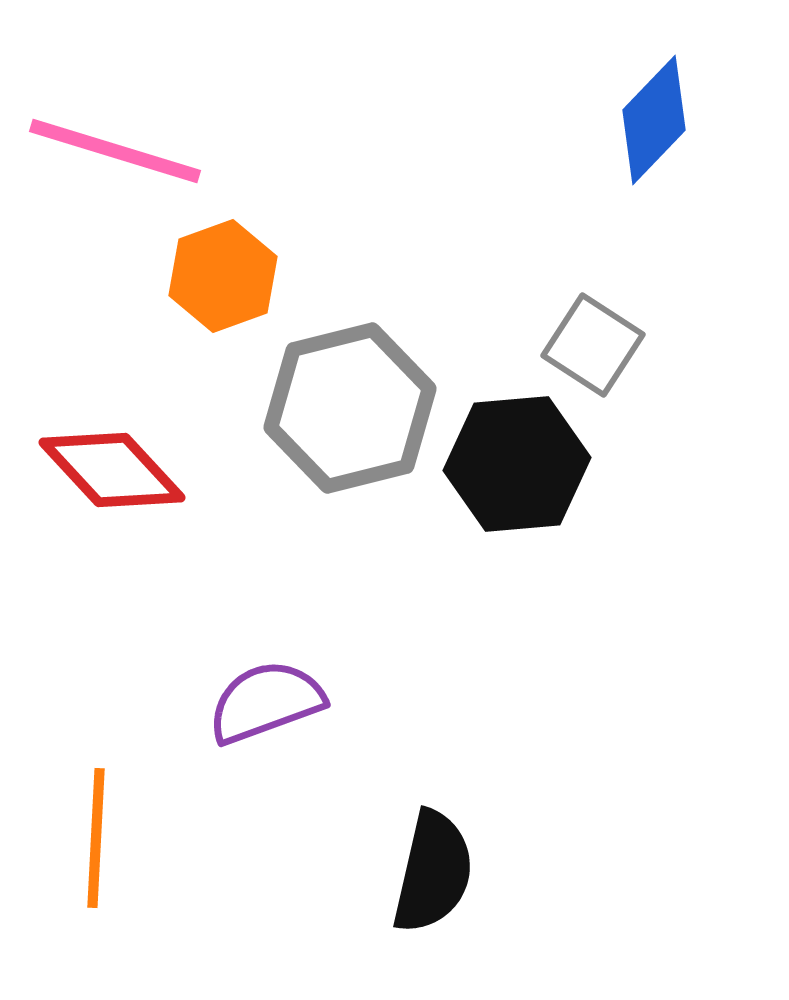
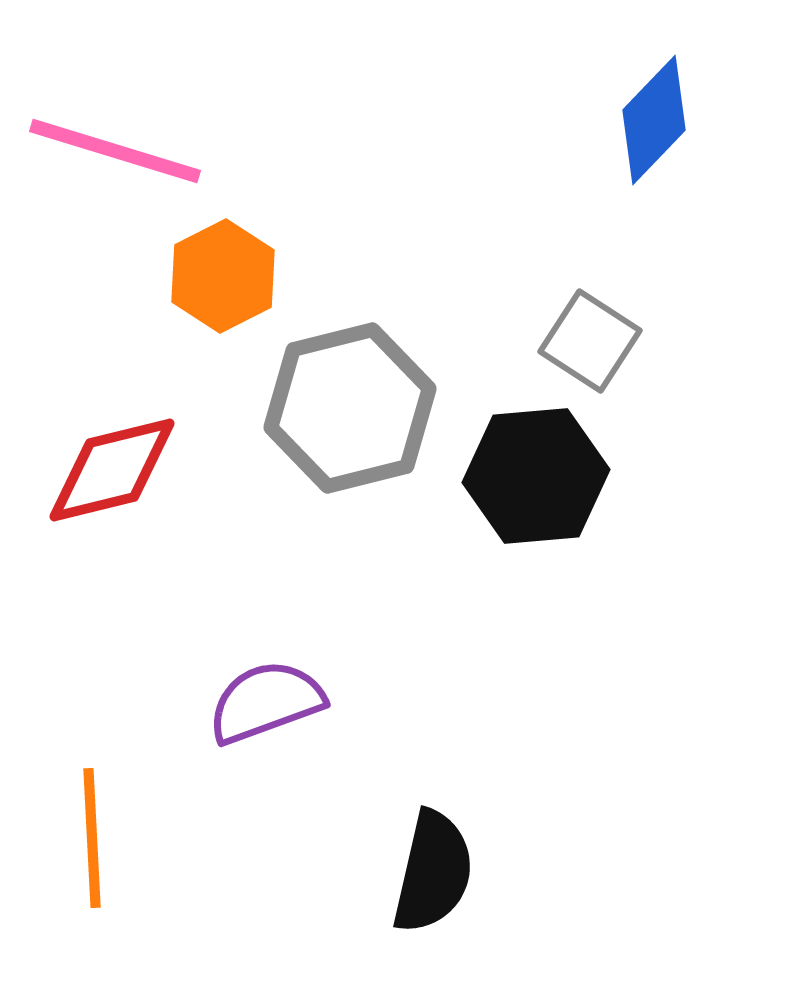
orange hexagon: rotated 7 degrees counterclockwise
gray square: moved 3 px left, 4 px up
black hexagon: moved 19 px right, 12 px down
red diamond: rotated 61 degrees counterclockwise
orange line: moved 4 px left; rotated 6 degrees counterclockwise
